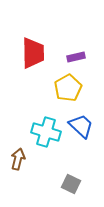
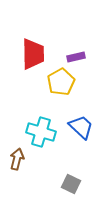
red trapezoid: moved 1 px down
yellow pentagon: moved 7 px left, 6 px up
blue trapezoid: moved 1 px down
cyan cross: moved 5 px left
brown arrow: moved 1 px left
